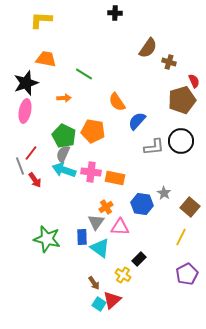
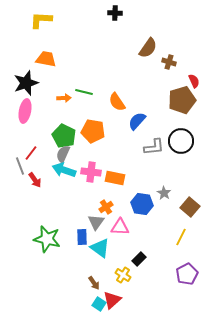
green line: moved 18 px down; rotated 18 degrees counterclockwise
